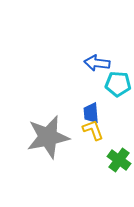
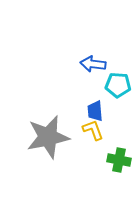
blue arrow: moved 4 px left, 1 px down
cyan pentagon: moved 1 px down
blue trapezoid: moved 4 px right, 2 px up
green cross: rotated 25 degrees counterclockwise
